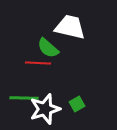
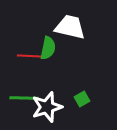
green semicircle: rotated 120 degrees counterclockwise
red line: moved 8 px left, 7 px up
green square: moved 5 px right, 5 px up
white star: moved 2 px right, 2 px up
